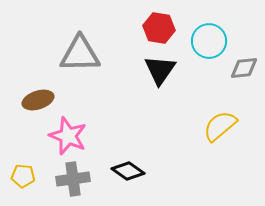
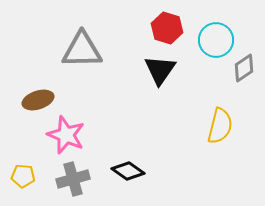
red hexagon: moved 8 px right; rotated 8 degrees clockwise
cyan circle: moved 7 px right, 1 px up
gray triangle: moved 2 px right, 4 px up
gray diamond: rotated 28 degrees counterclockwise
yellow semicircle: rotated 144 degrees clockwise
pink star: moved 2 px left, 1 px up
gray cross: rotated 8 degrees counterclockwise
